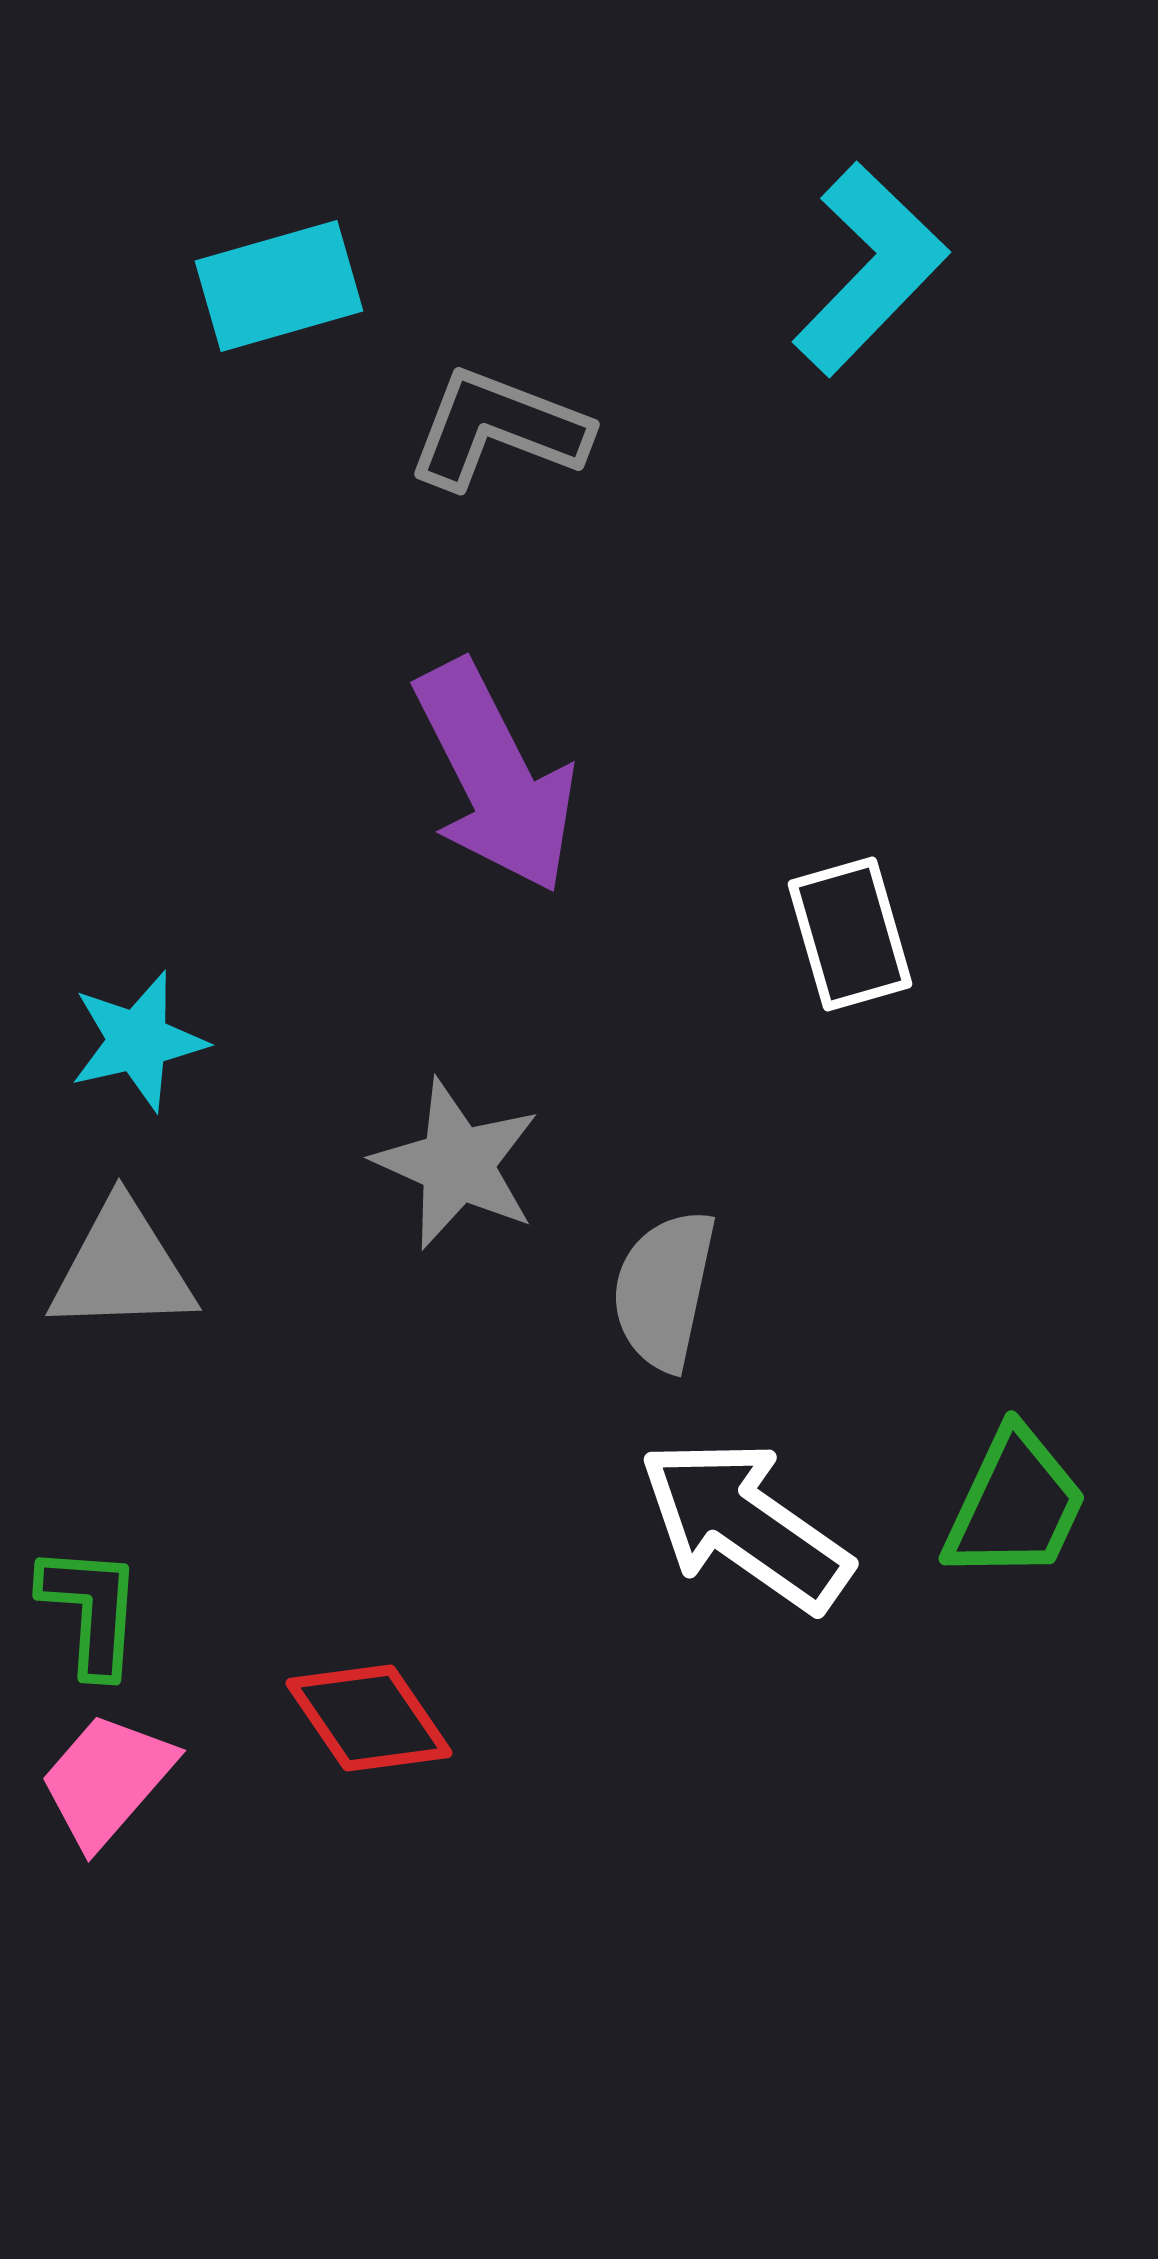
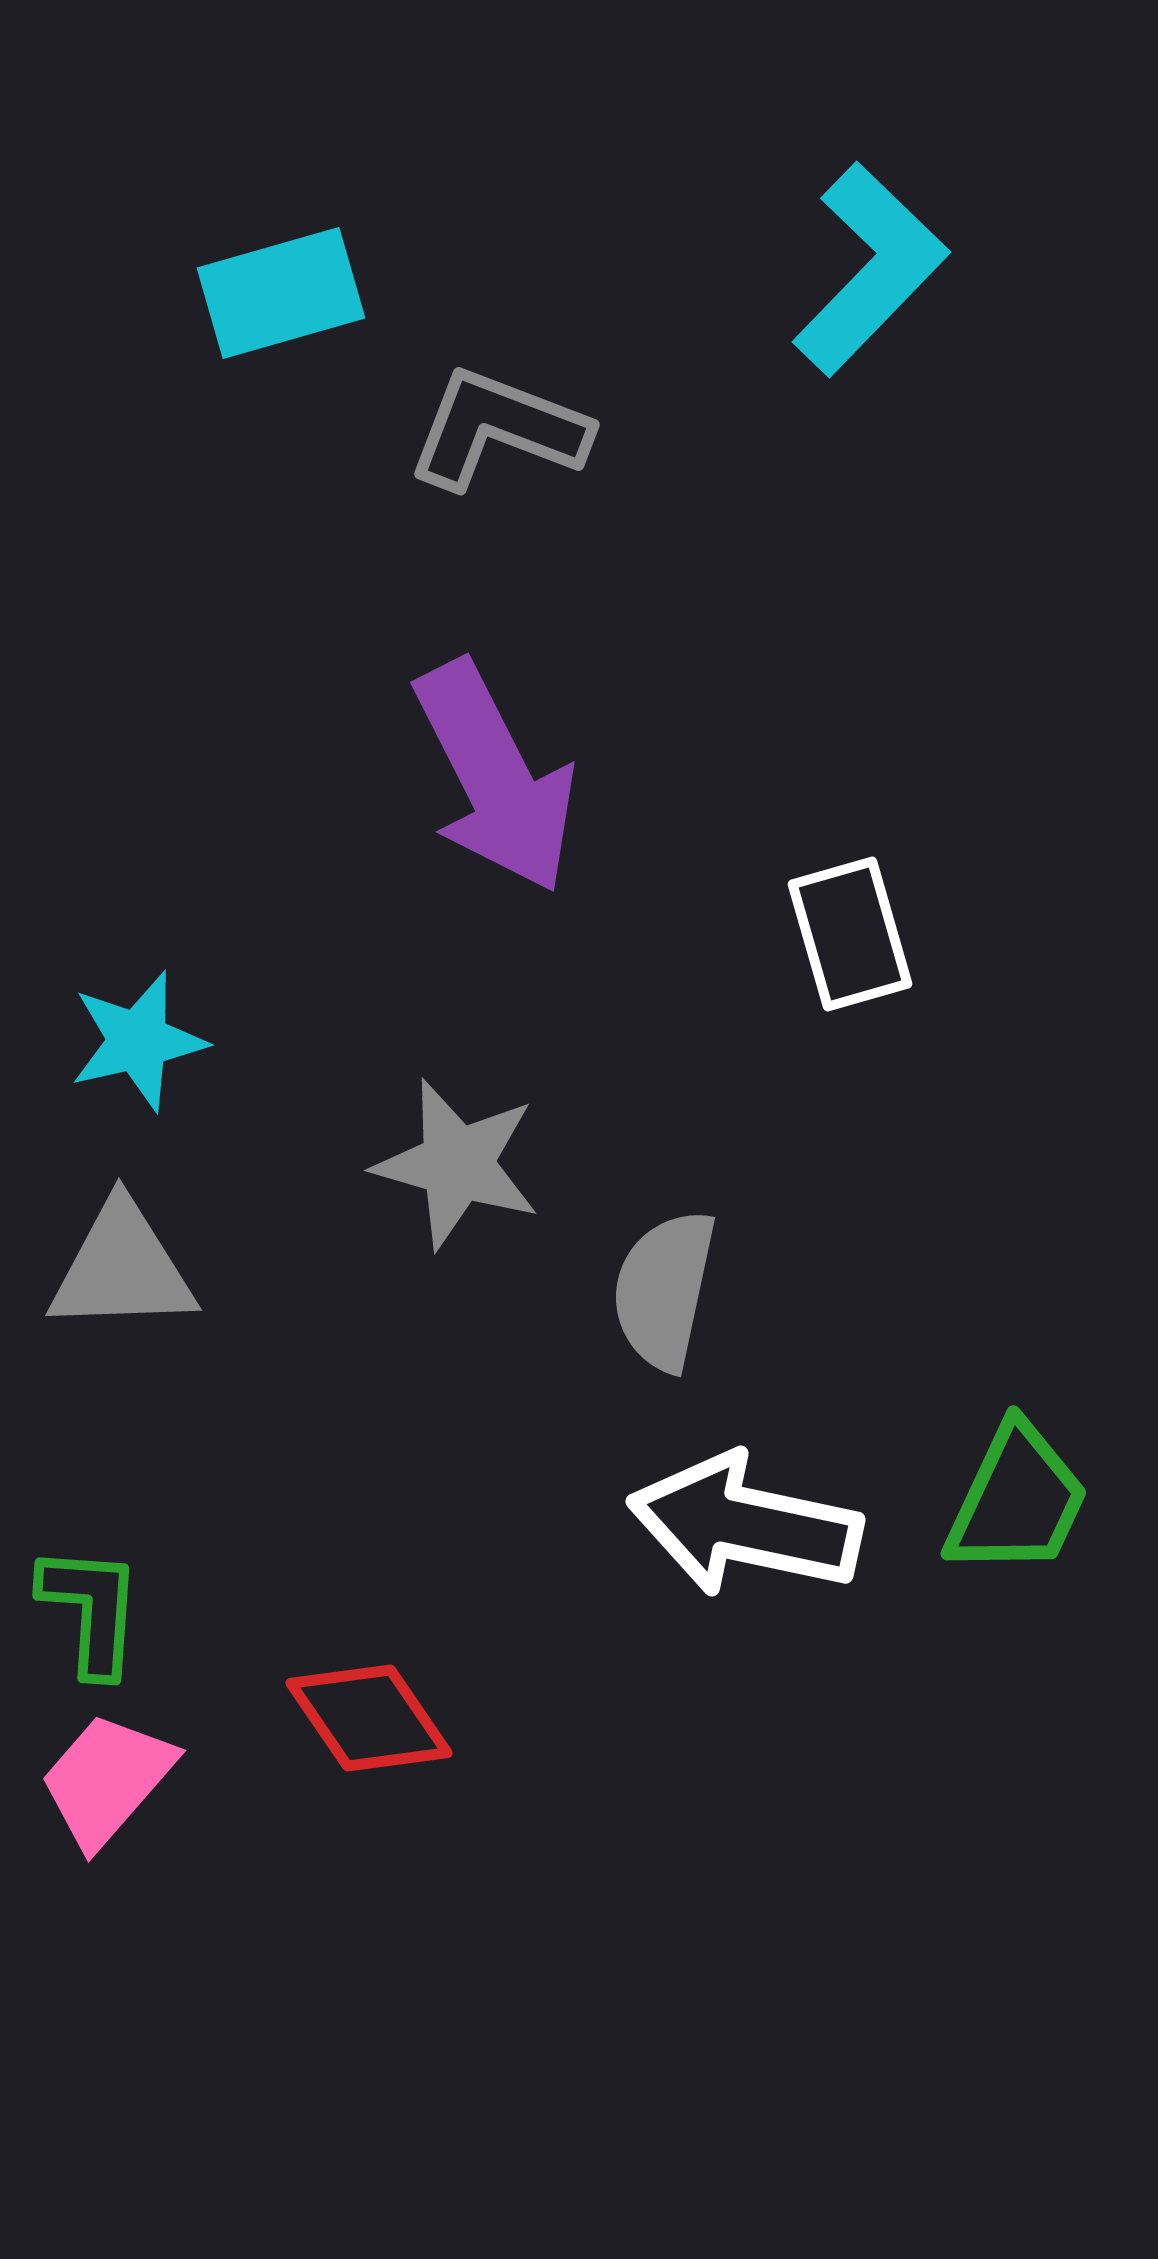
cyan rectangle: moved 2 px right, 7 px down
gray star: rotated 8 degrees counterclockwise
green trapezoid: moved 2 px right, 5 px up
white arrow: rotated 23 degrees counterclockwise
